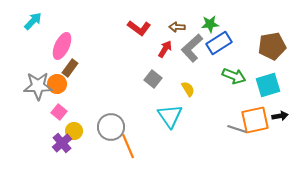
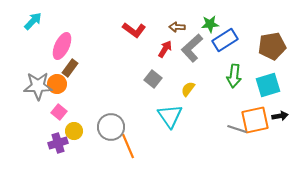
red L-shape: moved 5 px left, 2 px down
blue rectangle: moved 6 px right, 3 px up
green arrow: rotated 75 degrees clockwise
yellow semicircle: rotated 112 degrees counterclockwise
purple cross: moved 4 px left; rotated 24 degrees clockwise
